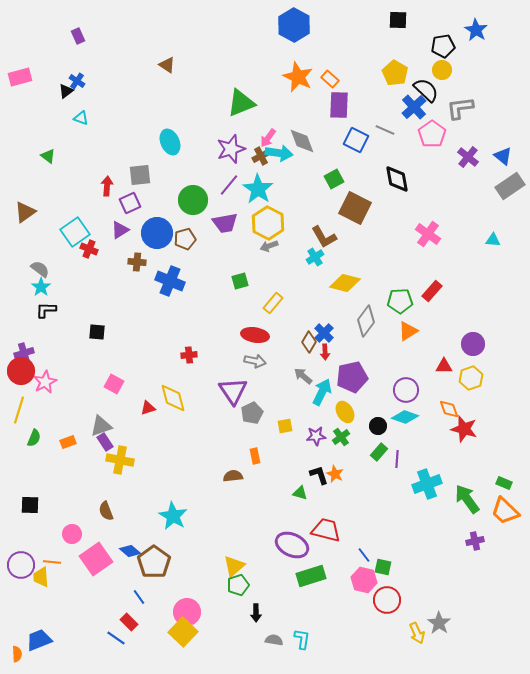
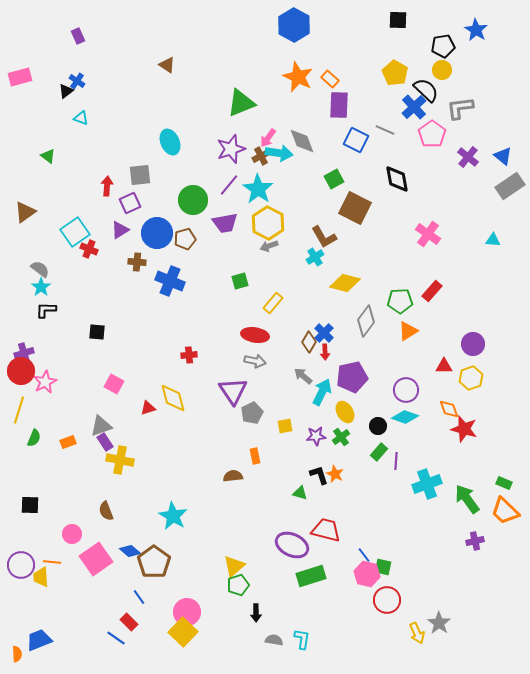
purple line at (397, 459): moved 1 px left, 2 px down
pink hexagon at (364, 580): moved 3 px right, 6 px up
